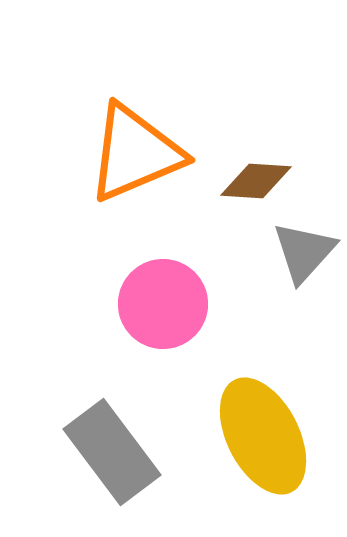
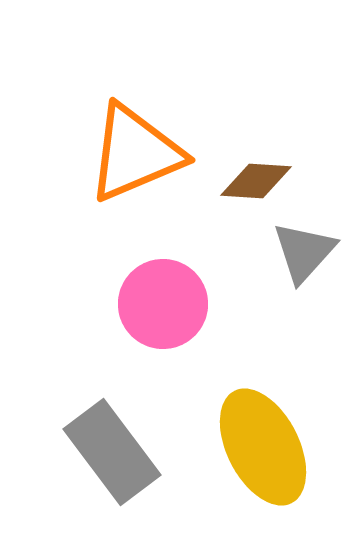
yellow ellipse: moved 11 px down
